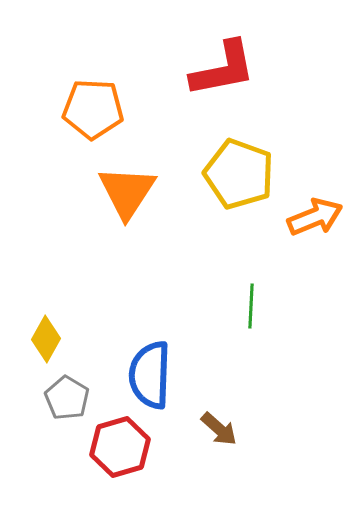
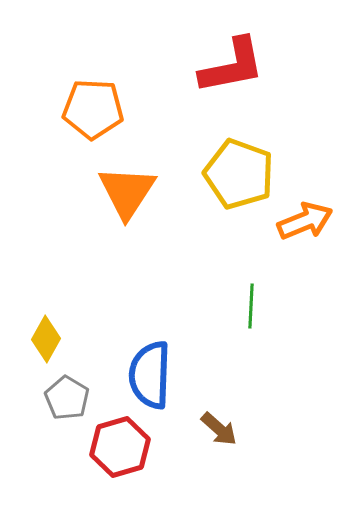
red L-shape: moved 9 px right, 3 px up
orange arrow: moved 10 px left, 4 px down
